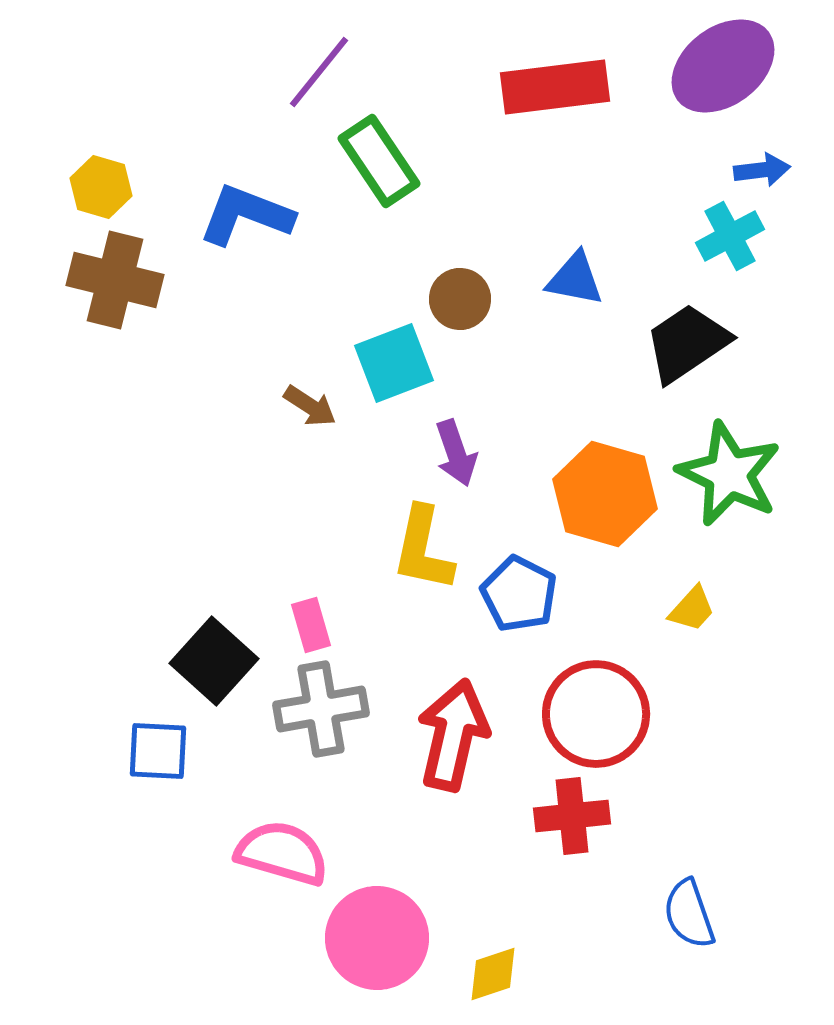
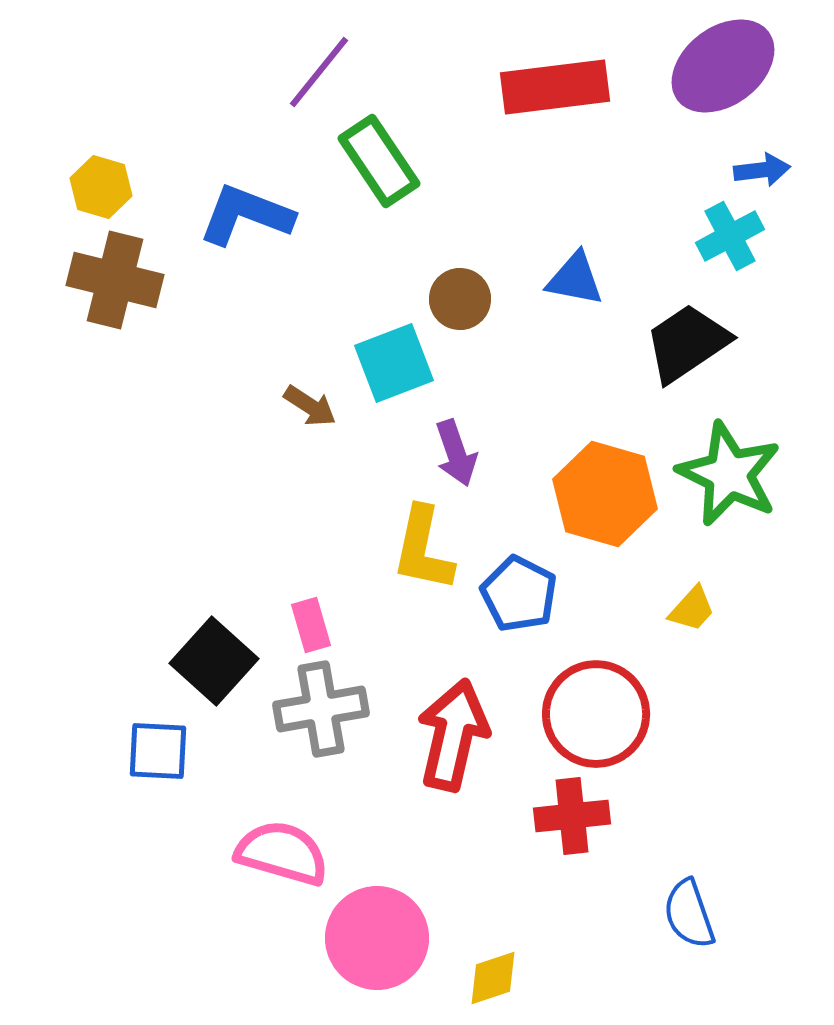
yellow diamond: moved 4 px down
